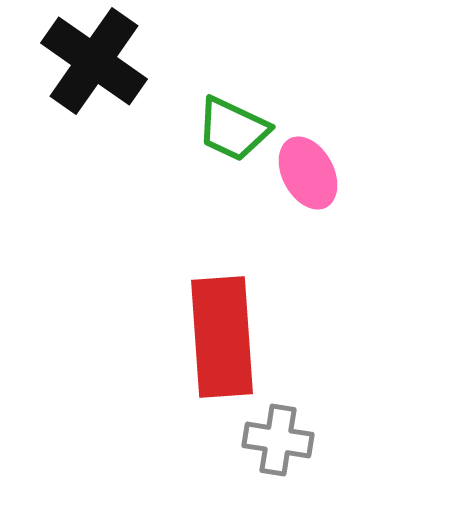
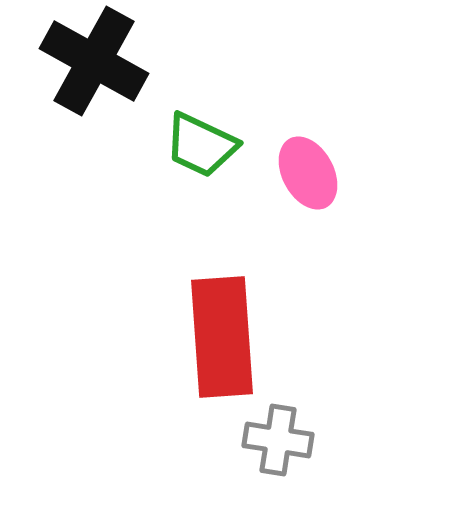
black cross: rotated 6 degrees counterclockwise
green trapezoid: moved 32 px left, 16 px down
